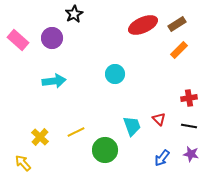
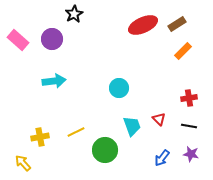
purple circle: moved 1 px down
orange rectangle: moved 4 px right, 1 px down
cyan circle: moved 4 px right, 14 px down
yellow cross: rotated 36 degrees clockwise
